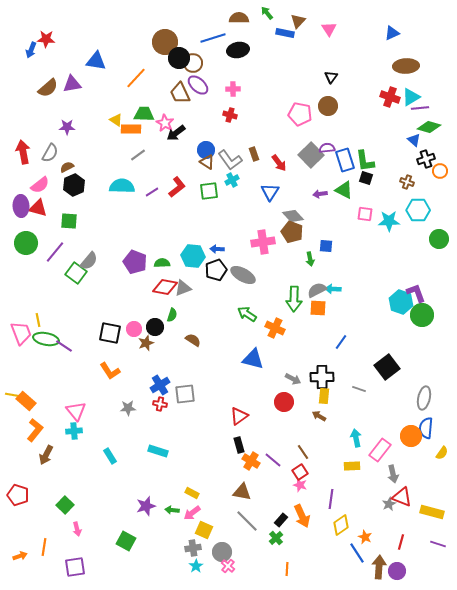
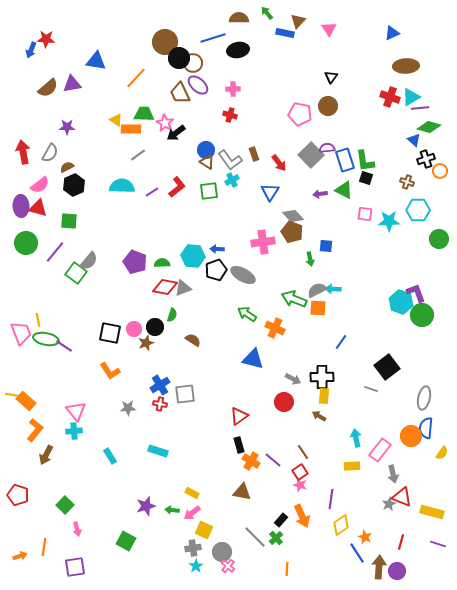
green arrow at (294, 299): rotated 110 degrees clockwise
gray line at (359, 389): moved 12 px right
gray line at (247, 521): moved 8 px right, 16 px down
